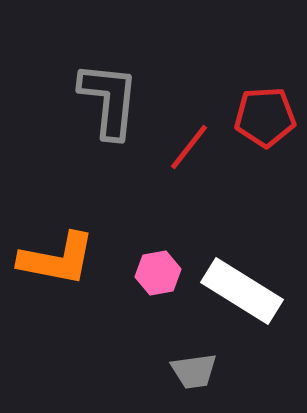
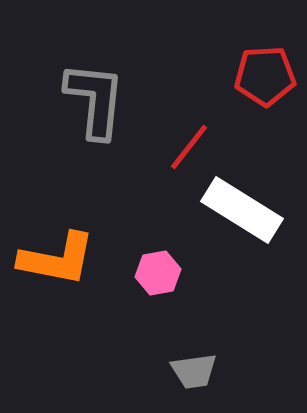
gray L-shape: moved 14 px left
red pentagon: moved 41 px up
white rectangle: moved 81 px up
